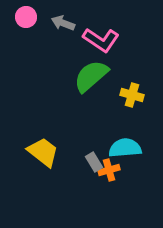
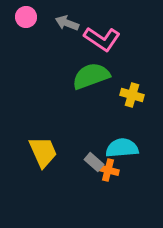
gray arrow: moved 4 px right
pink L-shape: moved 1 px right, 1 px up
green semicircle: rotated 21 degrees clockwise
cyan semicircle: moved 3 px left
yellow trapezoid: rotated 28 degrees clockwise
gray rectangle: rotated 18 degrees counterclockwise
orange cross: moved 1 px left; rotated 30 degrees clockwise
